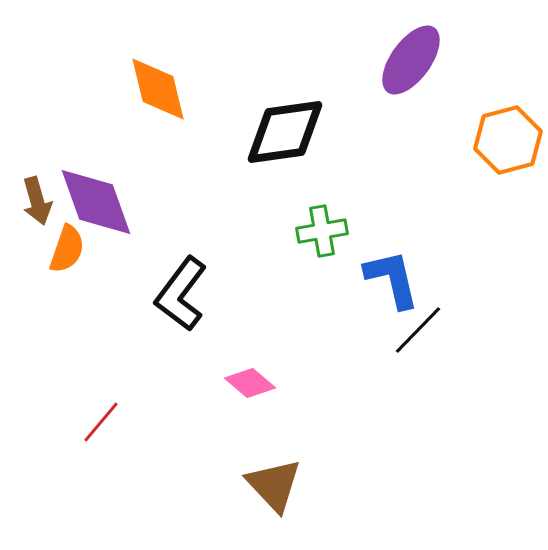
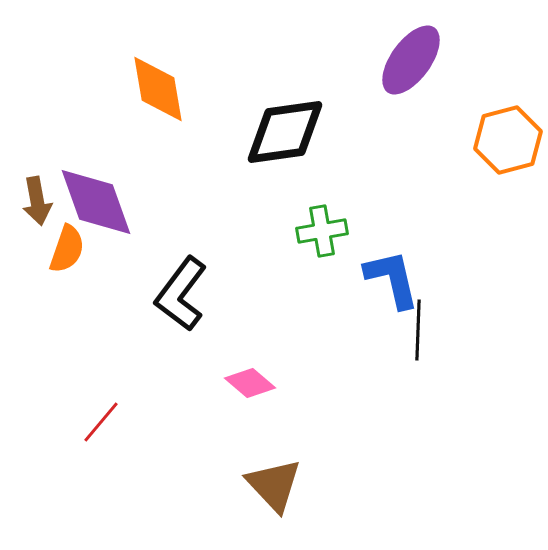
orange diamond: rotated 4 degrees clockwise
brown arrow: rotated 6 degrees clockwise
black line: rotated 42 degrees counterclockwise
